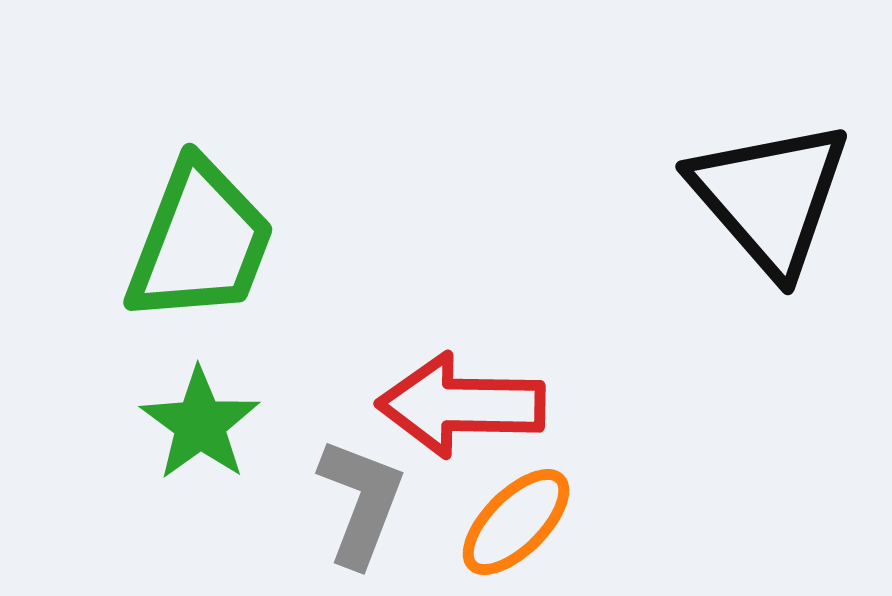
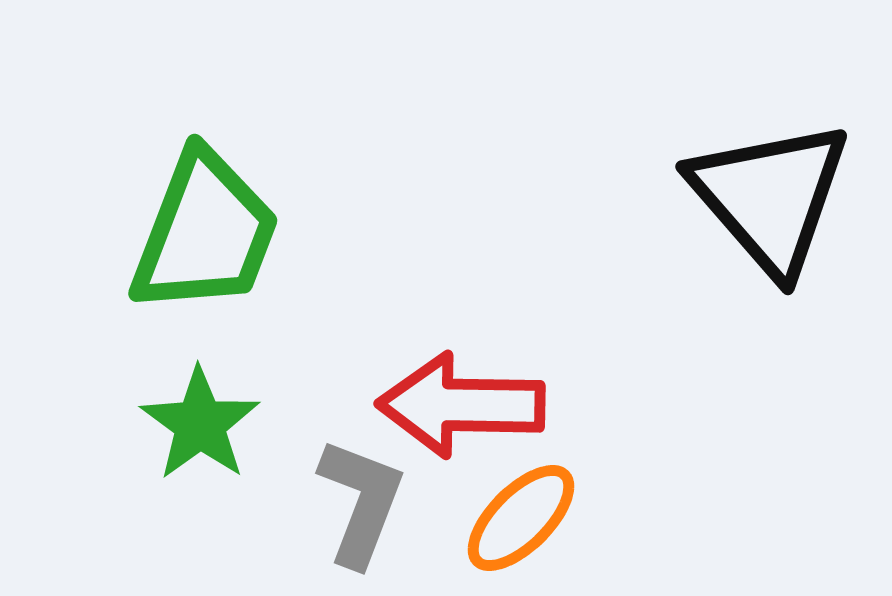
green trapezoid: moved 5 px right, 9 px up
orange ellipse: moved 5 px right, 4 px up
